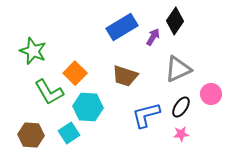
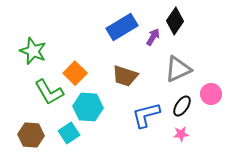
black ellipse: moved 1 px right, 1 px up
